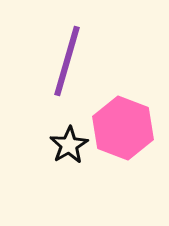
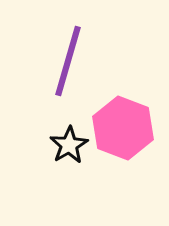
purple line: moved 1 px right
